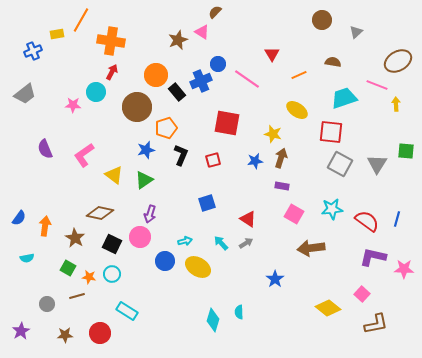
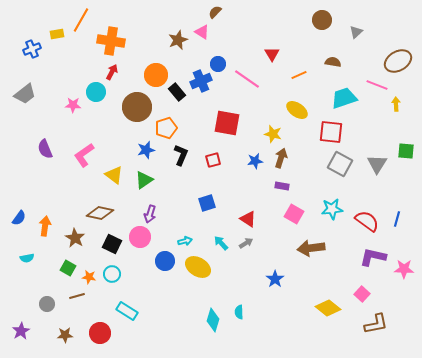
blue cross at (33, 51): moved 1 px left, 2 px up
